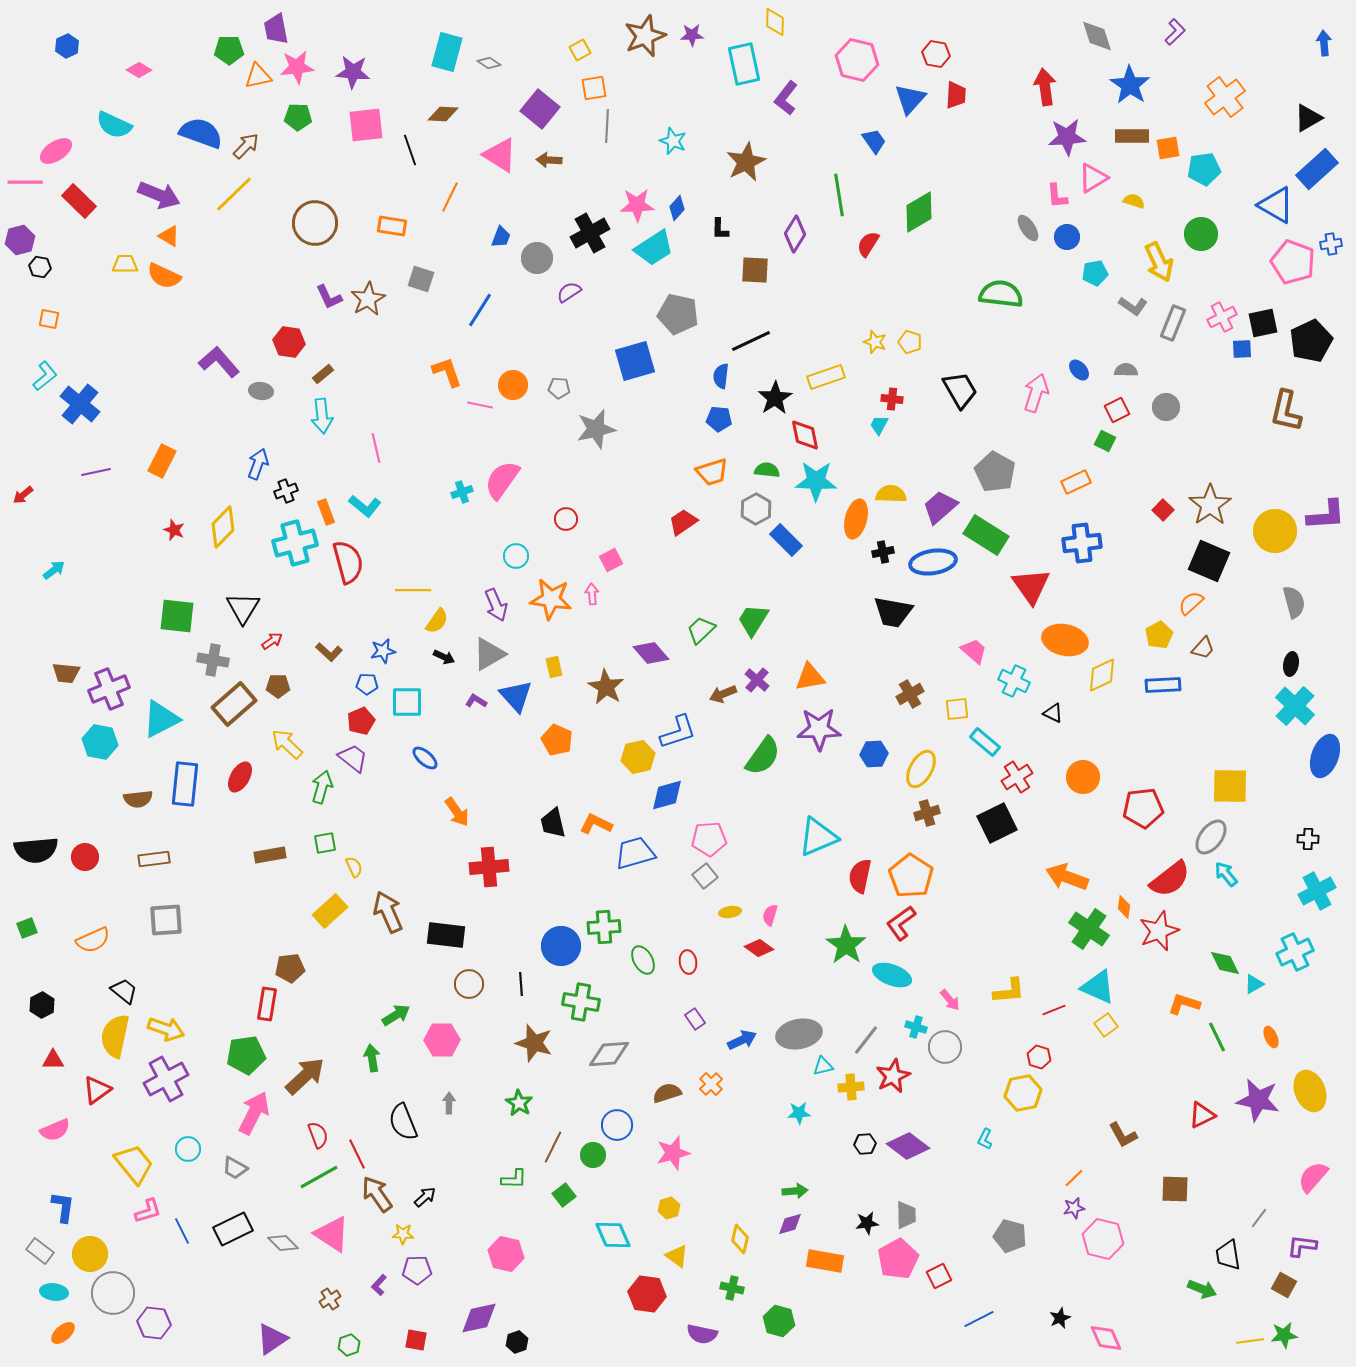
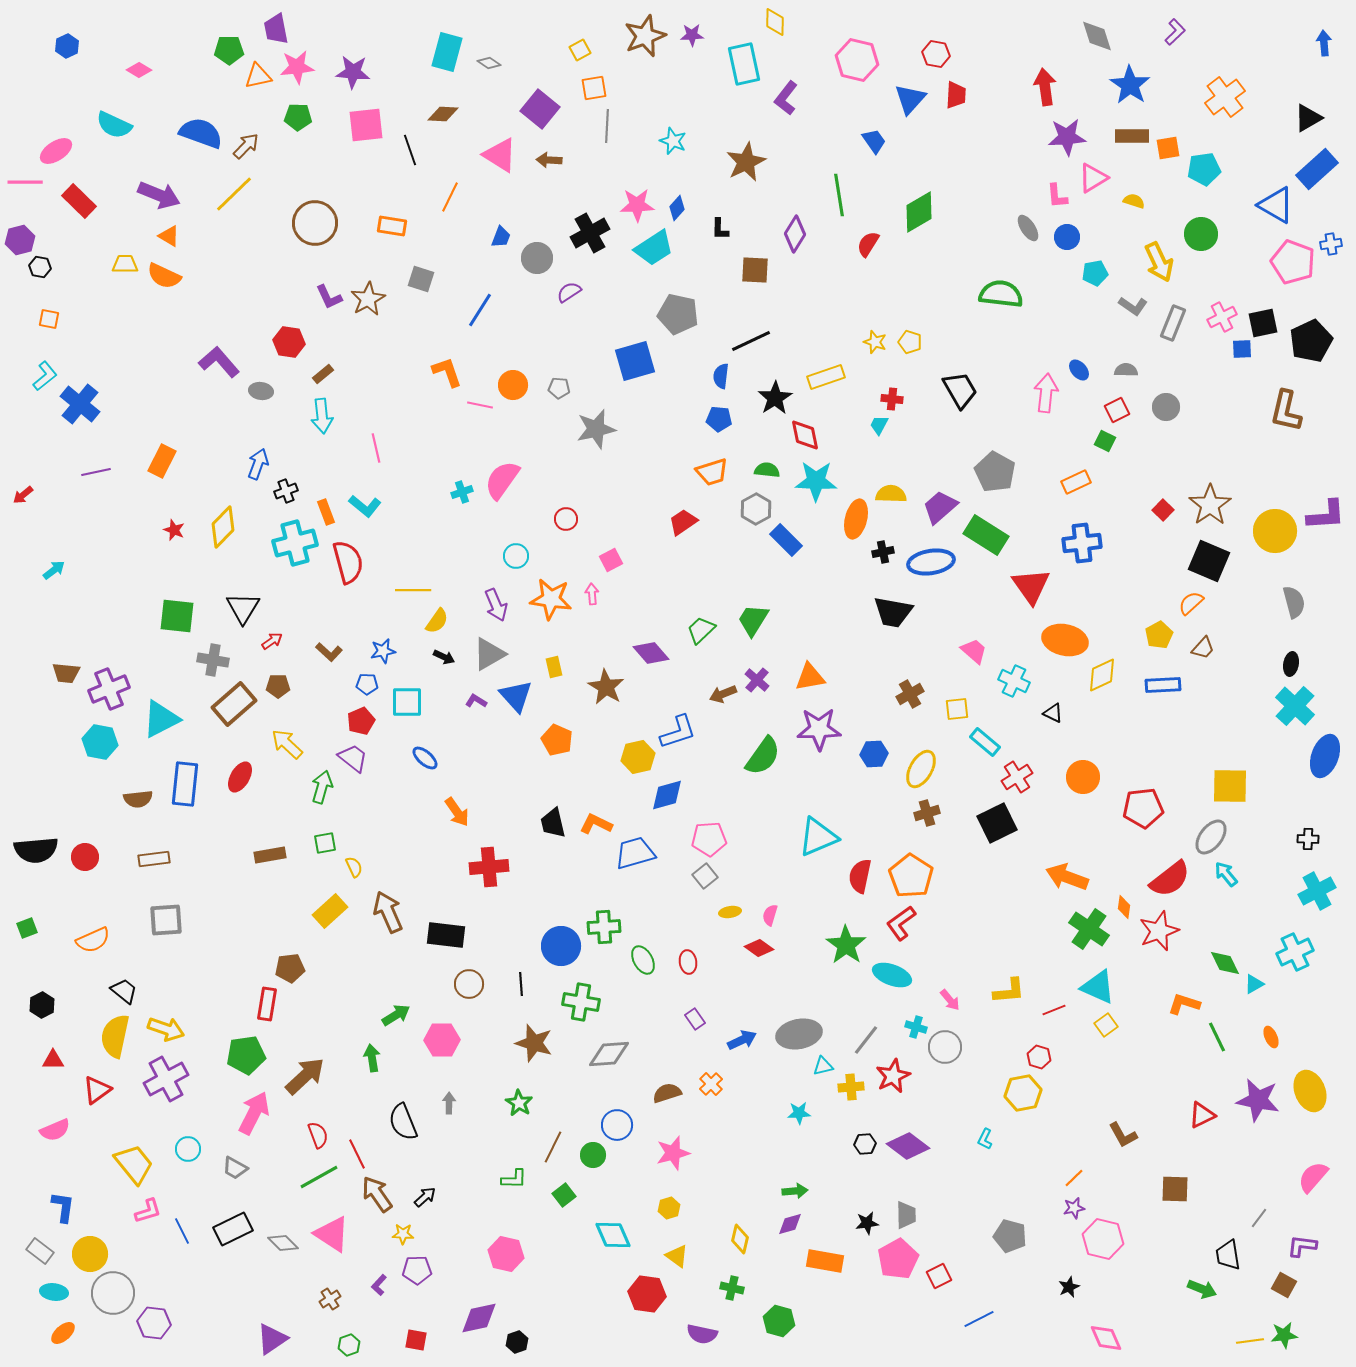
pink arrow at (1036, 393): moved 10 px right; rotated 12 degrees counterclockwise
blue ellipse at (933, 562): moved 2 px left
black star at (1060, 1318): moved 9 px right, 31 px up
